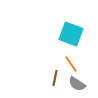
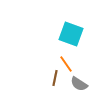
orange line: moved 5 px left
gray semicircle: moved 2 px right
